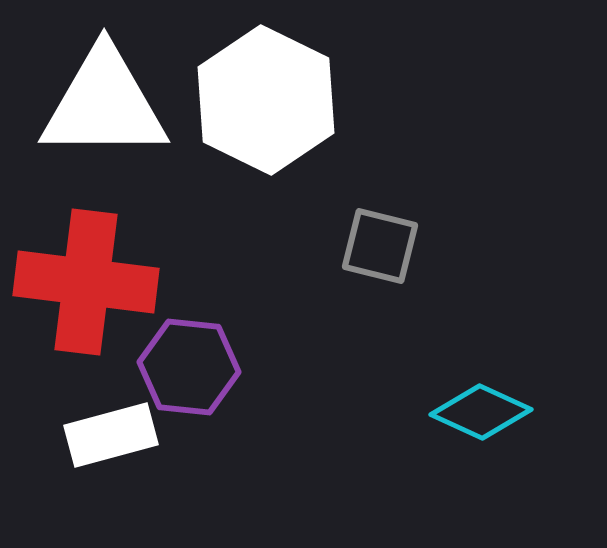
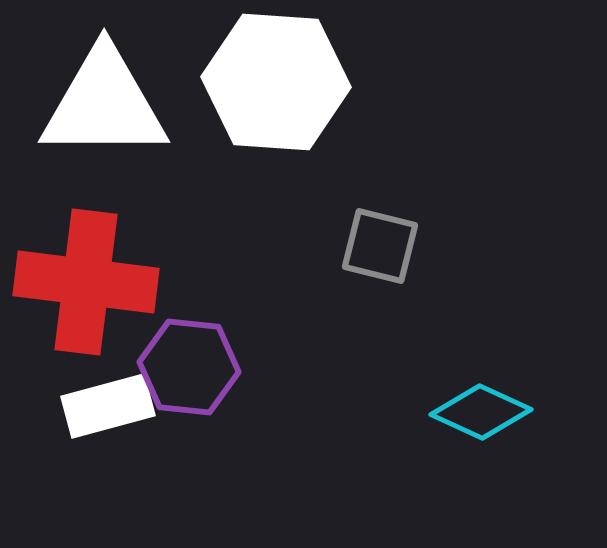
white hexagon: moved 10 px right, 18 px up; rotated 22 degrees counterclockwise
white rectangle: moved 3 px left, 29 px up
